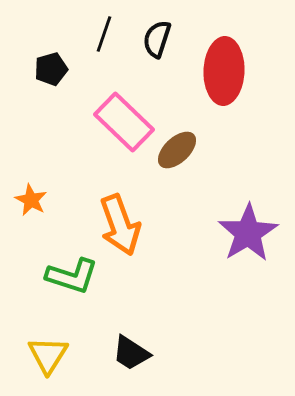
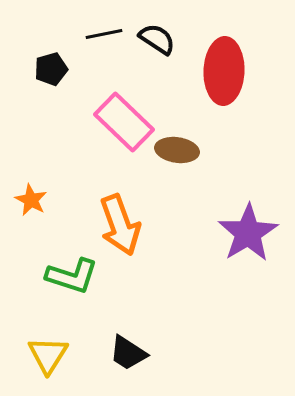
black line: rotated 60 degrees clockwise
black semicircle: rotated 105 degrees clockwise
brown ellipse: rotated 51 degrees clockwise
black trapezoid: moved 3 px left
